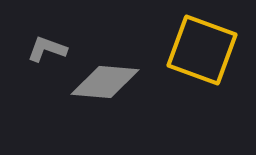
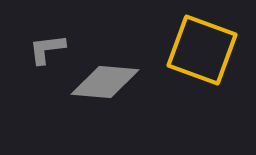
gray L-shape: rotated 27 degrees counterclockwise
